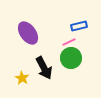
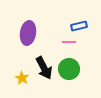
purple ellipse: rotated 45 degrees clockwise
pink line: rotated 24 degrees clockwise
green circle: moved 2 px left, 11 px down
